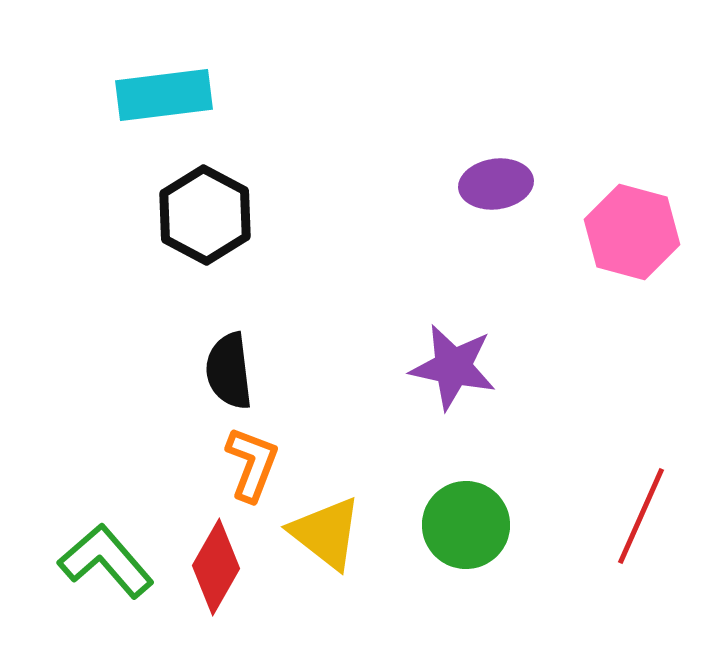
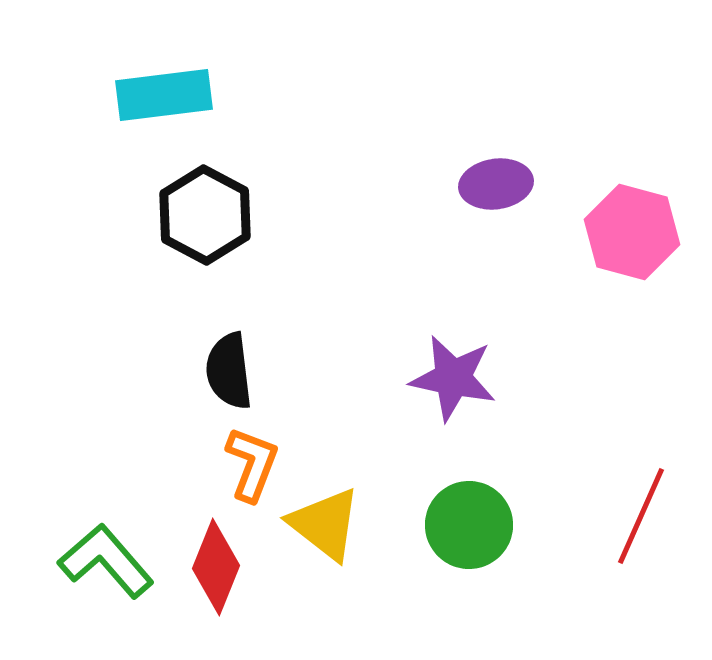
purple star: moved 11 px down
green circle: moved 3 px right
yellow triangle: moved 1 px left, 9 px up
red diamond: rotated 8 degrees counterclockwise
